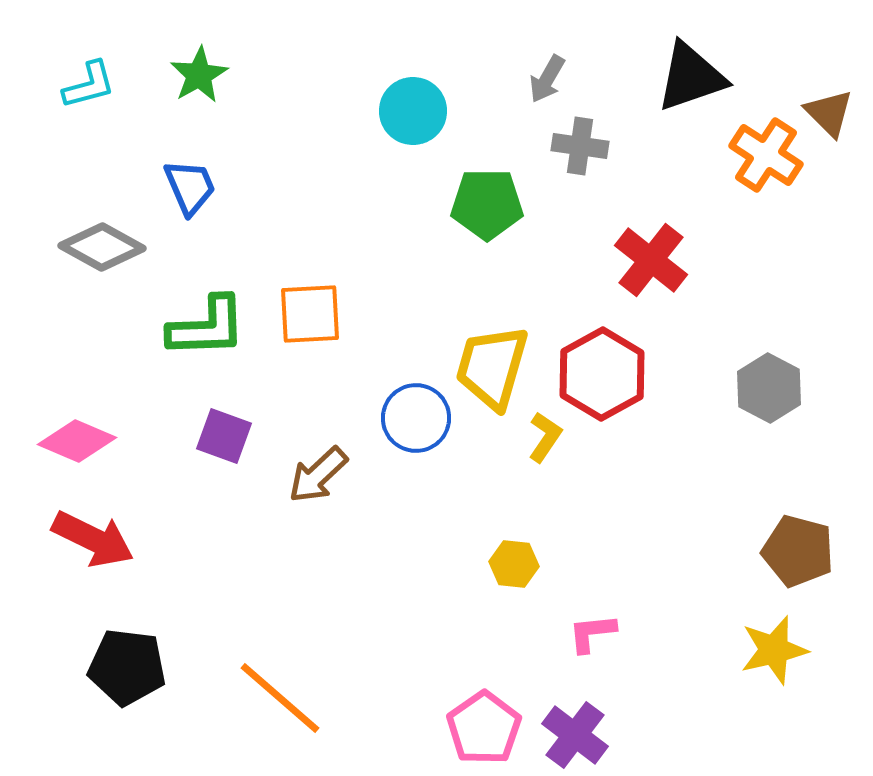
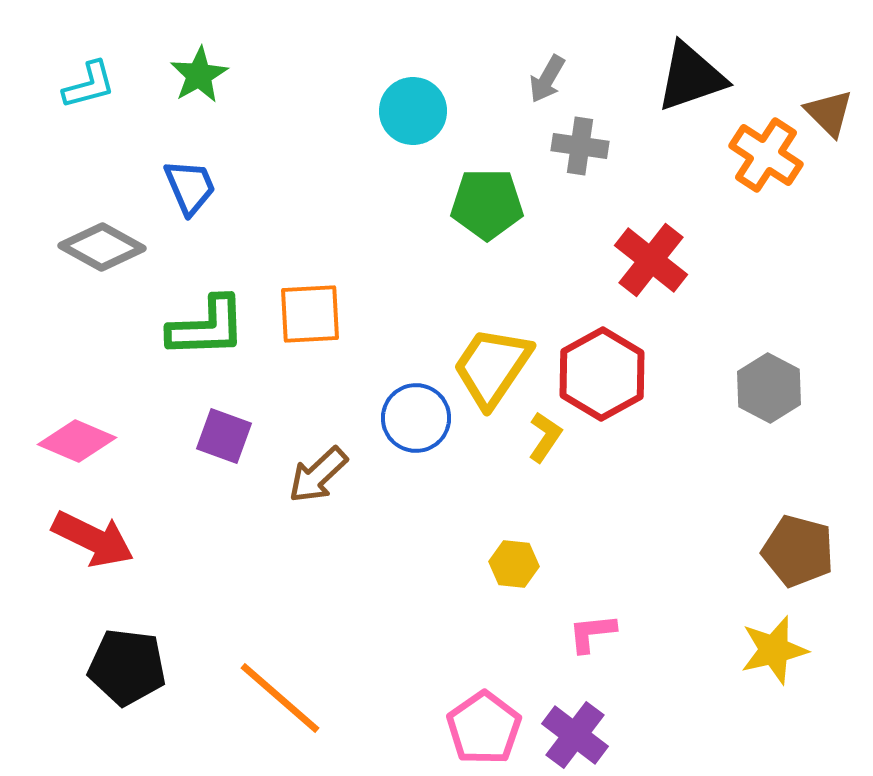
yellow trapezoid: rotated 18 degrees clockwise
